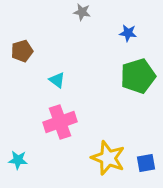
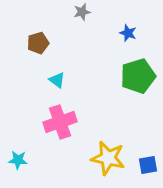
gray star: rotated 24 degrees counterclockwise
blue star: rotated 12 degrees clockwise
brown pentagon: moved 16 px right, 8 px up
yellow star: rotated 8 degrees counterclockwise
blue square: moved 2 px right, 2 px down
